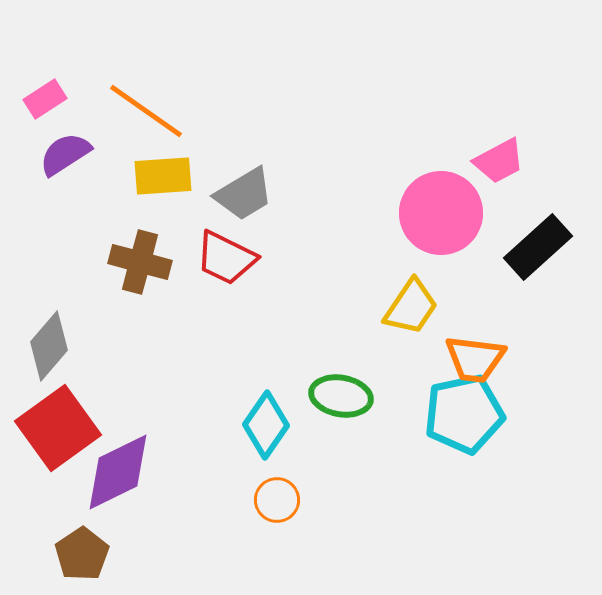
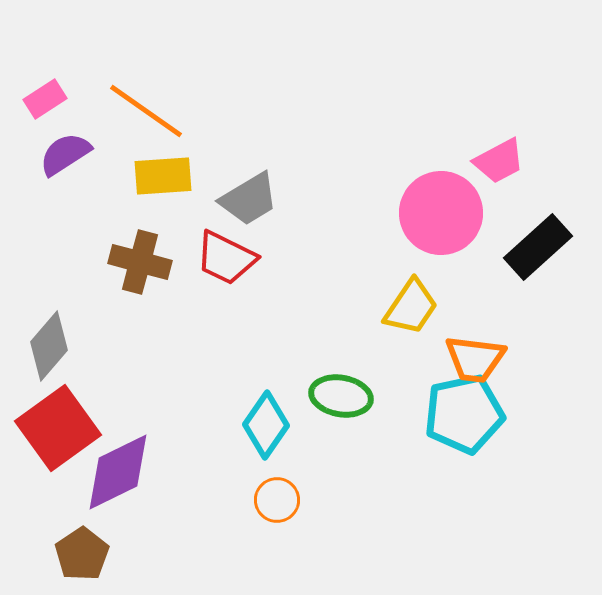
gray trapezoid: moved 5 px right, 5 px down
